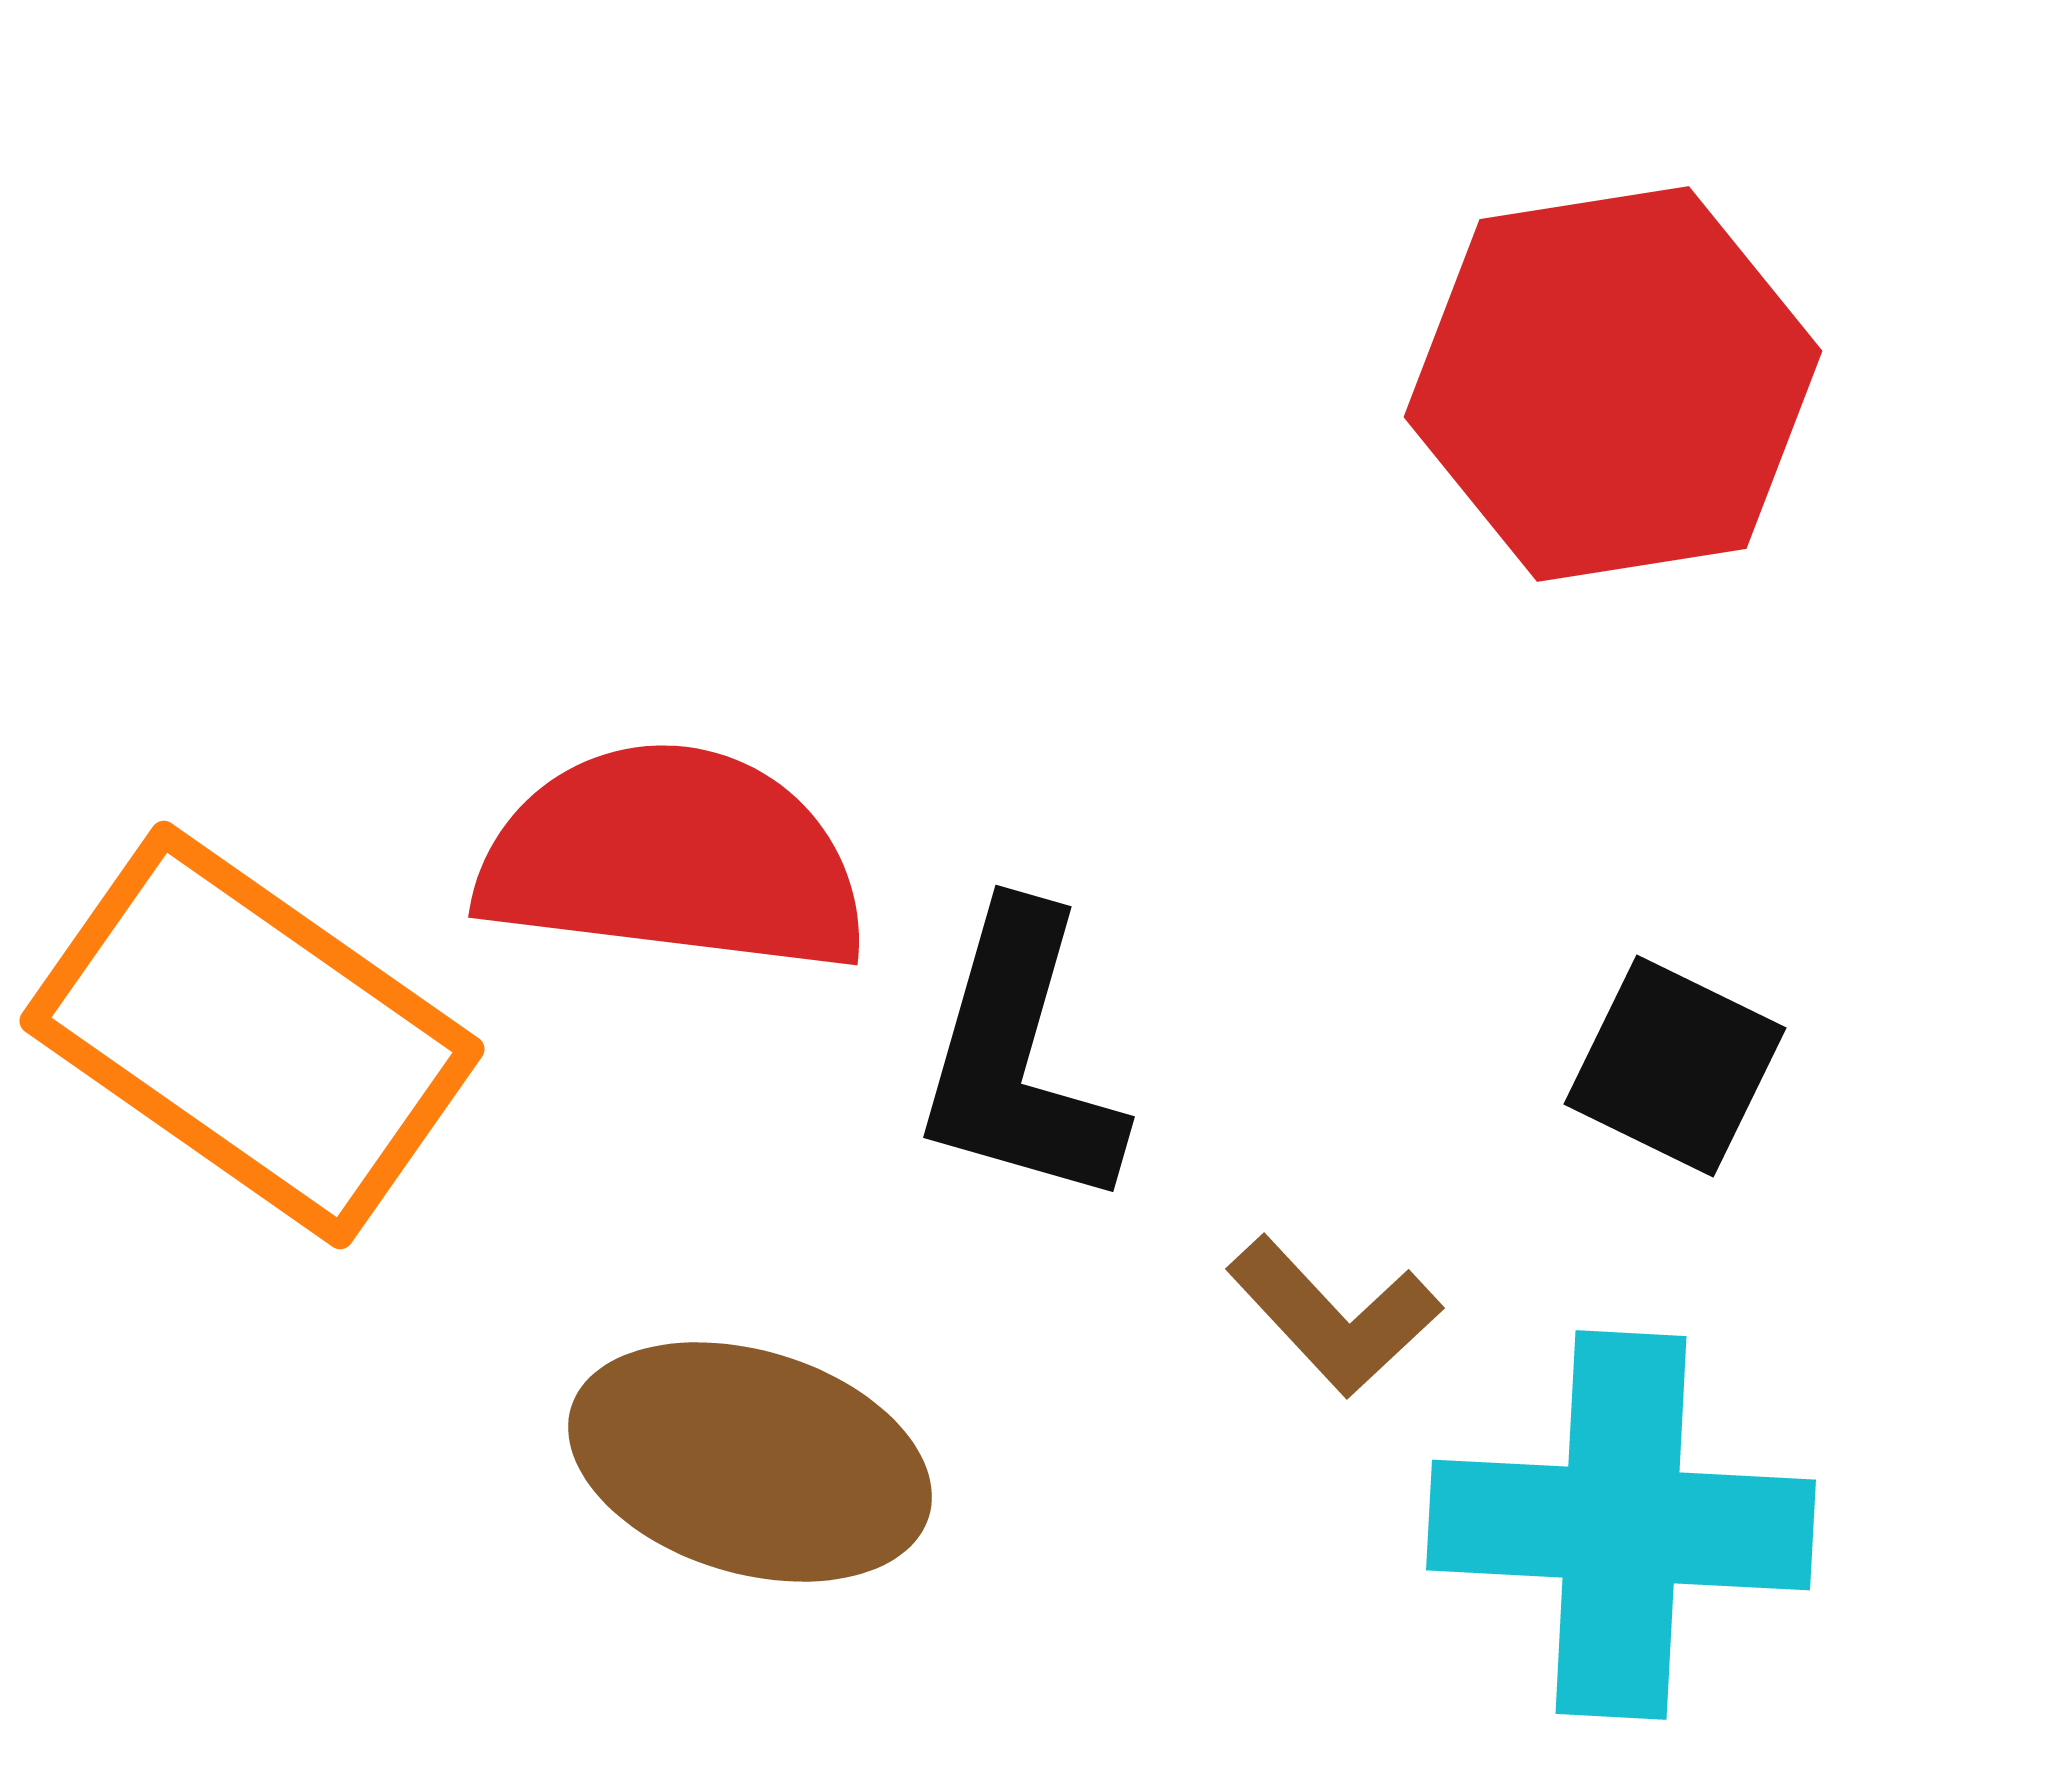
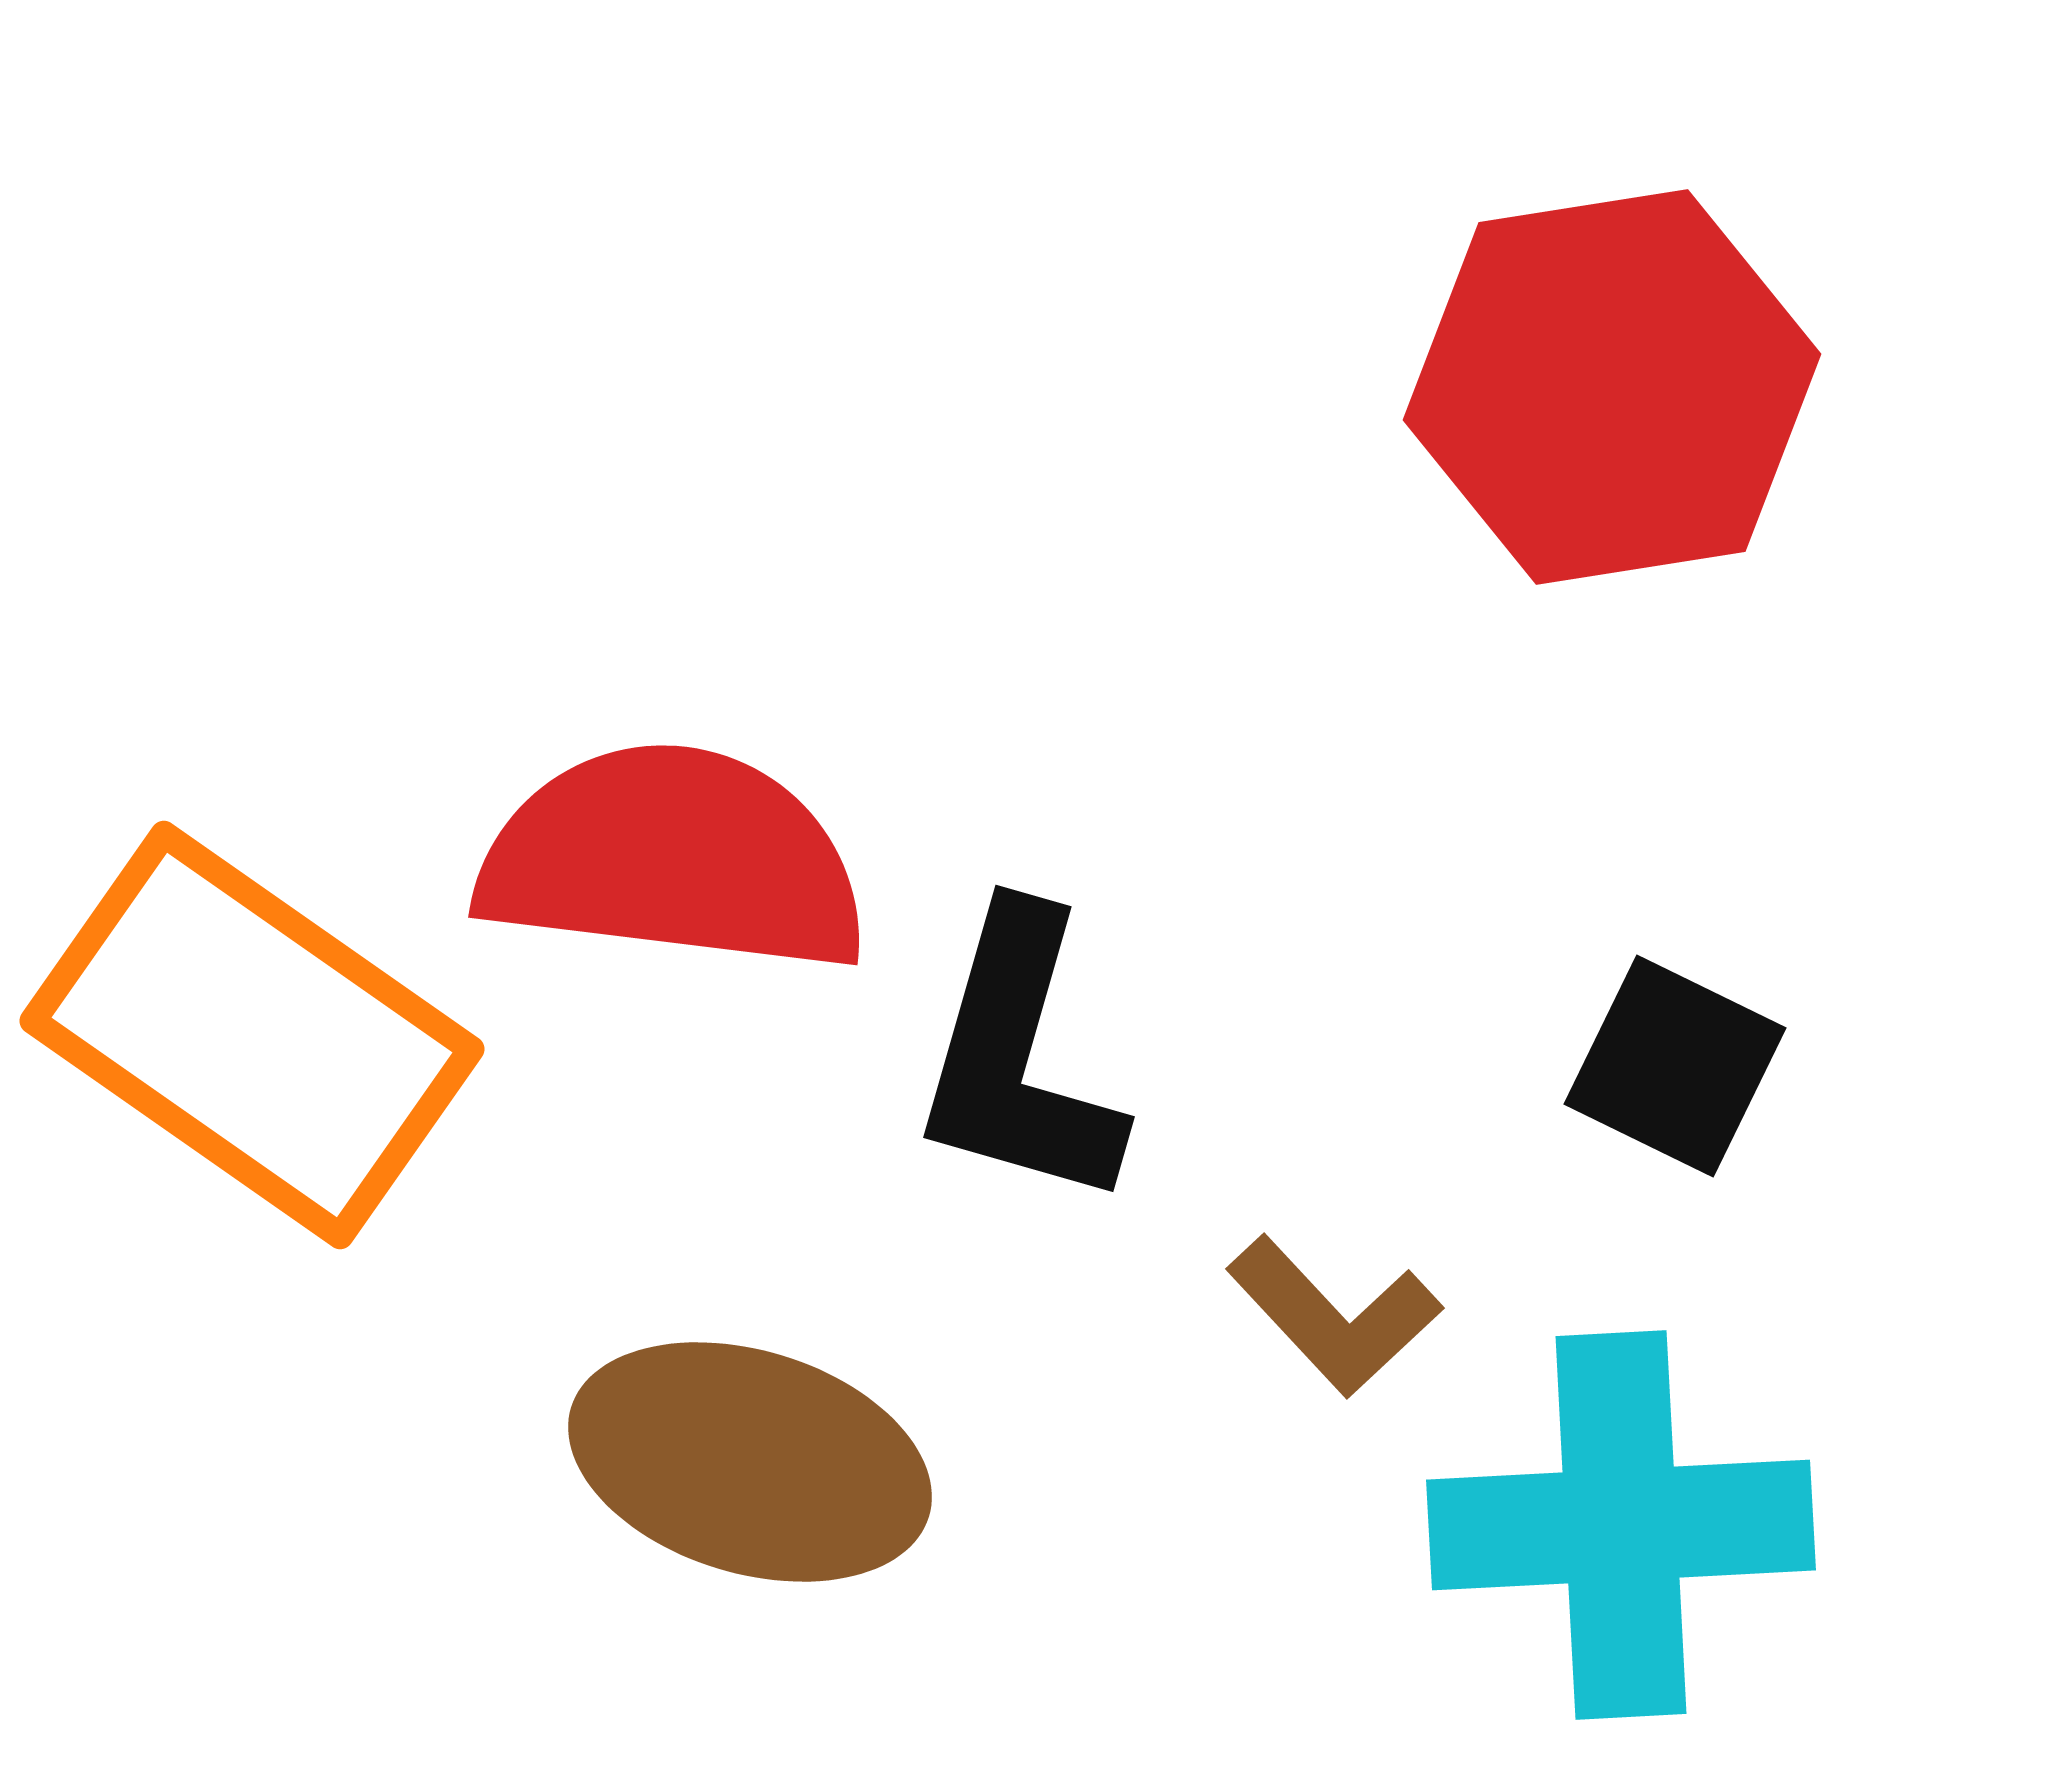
red hexagon: moved 1 px left, 3 px down
cyan cross: rotated 6 degrees counterclockwise
